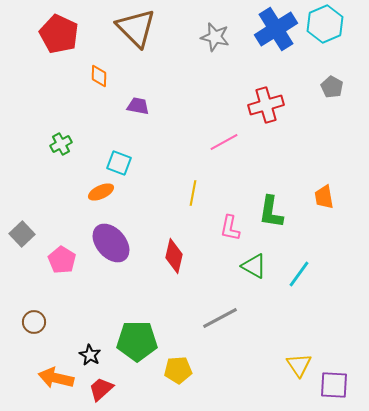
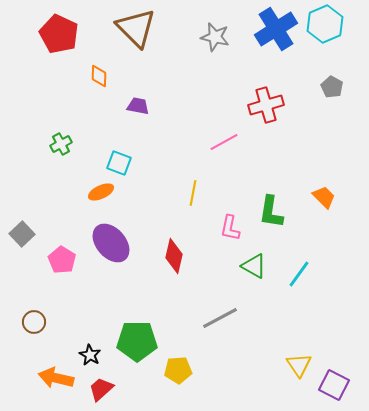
orange trapezoid: rotated 145 degrees clockwise
purple square: rotated 24 degrees clockwise
